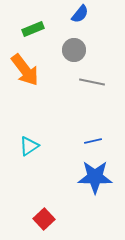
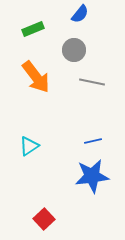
orange arrow: moved 11 px right, 7 px down
blue star: moved 3 px left, 1 px up; rotated 8 degrees counterclockwise
